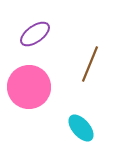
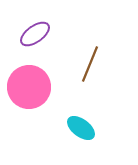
cyan ellipse: rotated 12 degrees counterclockwise
